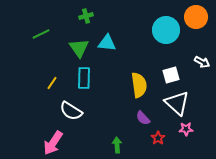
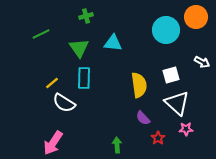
cyan triangle: moved 6 px right
yellow line: rotated 16 degrees clockwise
white semicircle: moved 7 px left, 8 px up
